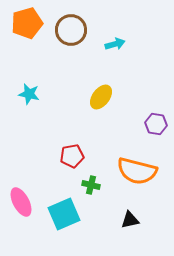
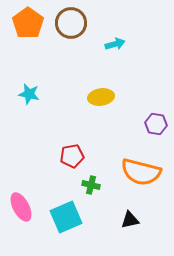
orange pentagon: moved 1 px right; rotated 20 degrees counterclockwise
brown circle: moved 7 px up
yellow ellipse: rotated 45 degrees clockwise
orange semicircle: moved 4 px right, 1 px down
pink ellipse: moved 5 px down
cyan square: moved 2 px right, 3 px down
